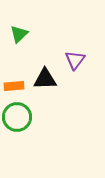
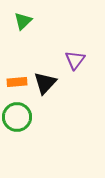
green triangle: moved 4 px right, 13 px up
black triangle: moved 4 px down; rotated 45 degrees counterclockwise
orange rectangle: moved 3 px right, 4 px up
